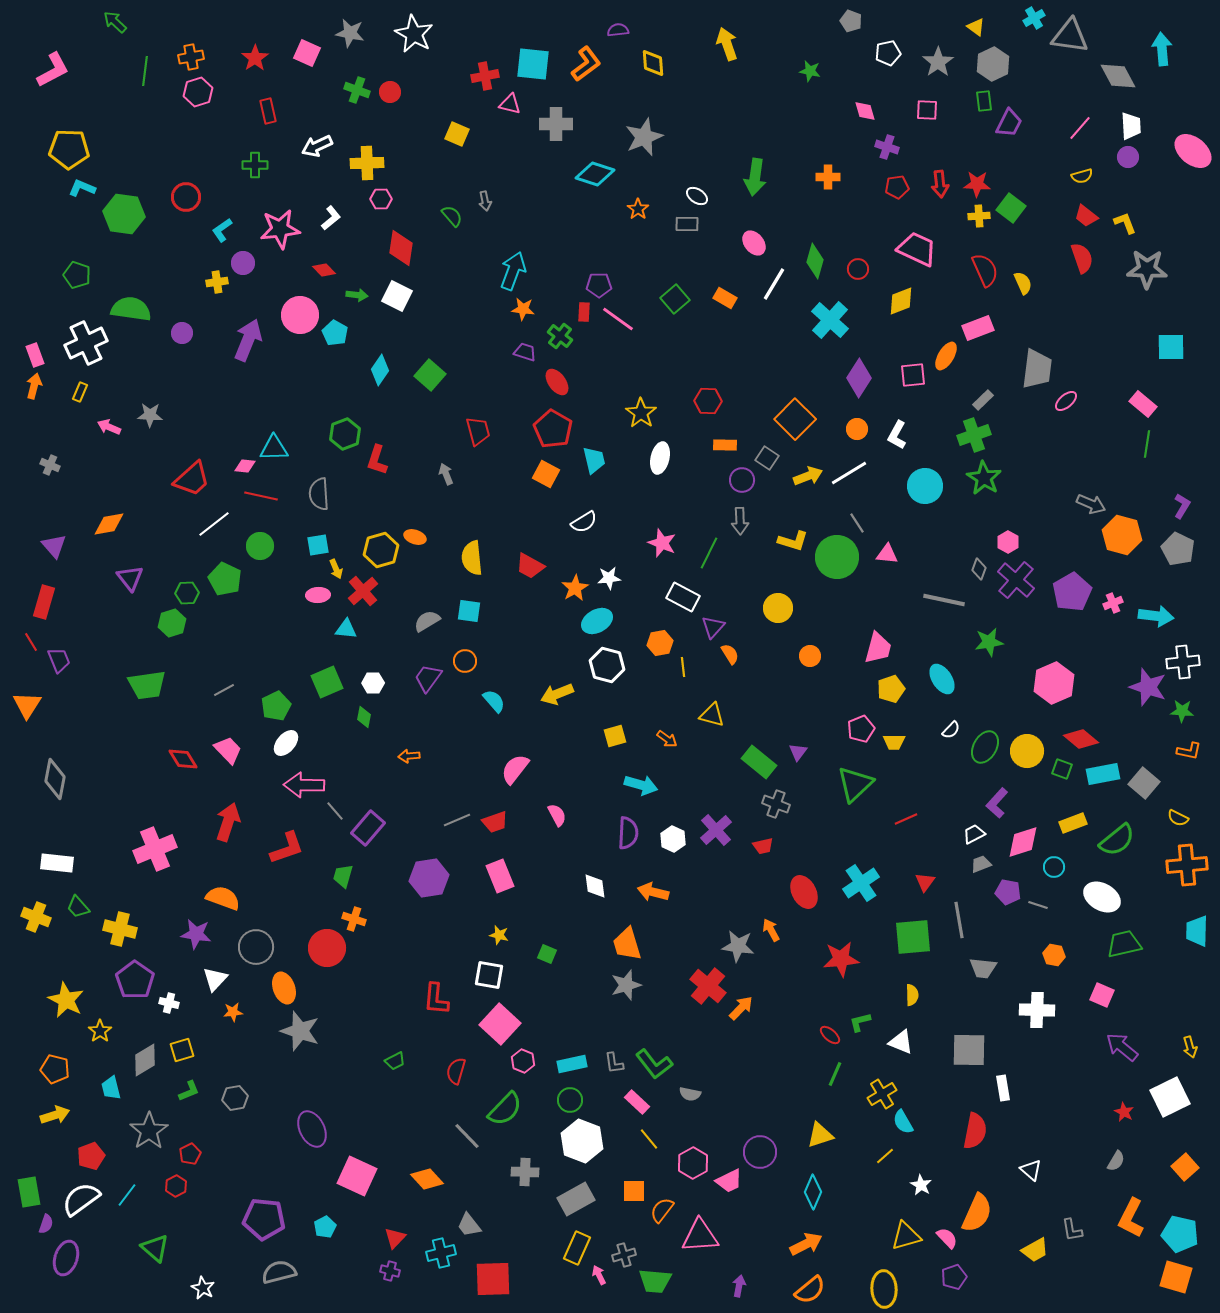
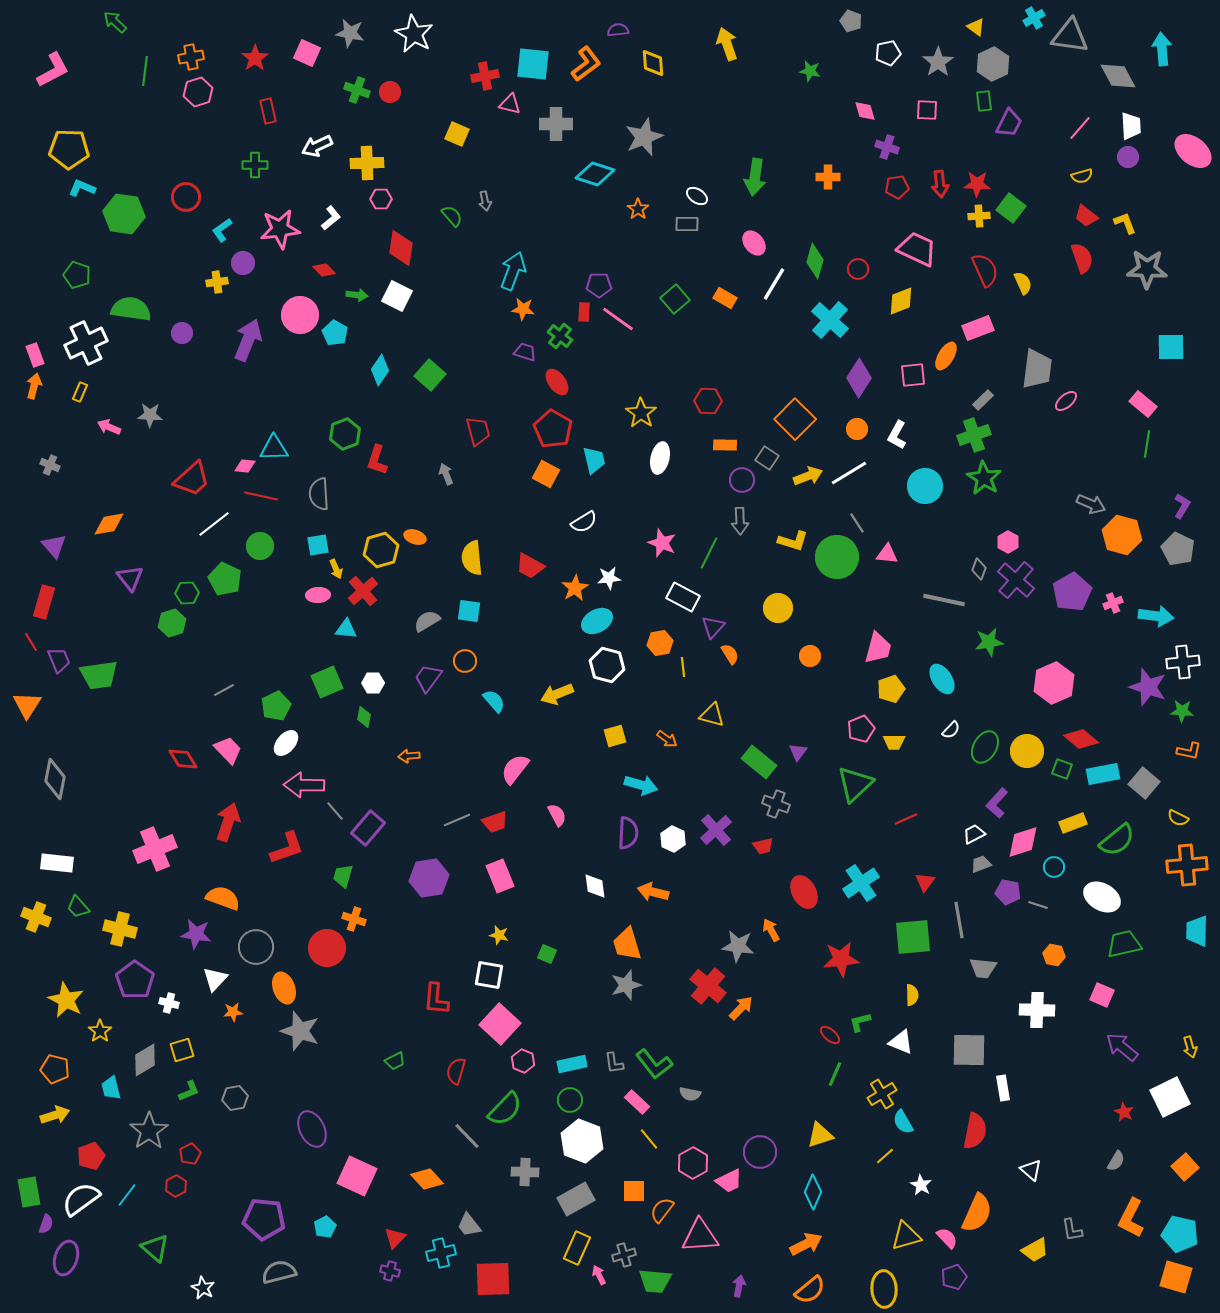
green trapezoid at (147, 685): moved 48 px left, 10 px up
